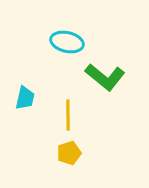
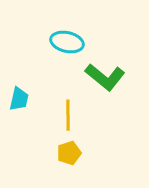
cyan trapezoid: moved 6 px left, 1 px down
